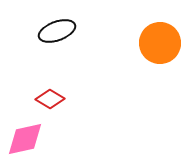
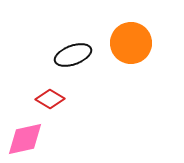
black ellipse: moved 16 px right, 24 px down
orange circle: moved 29 px left
